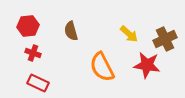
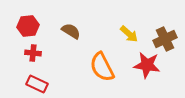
brown semicircle: rotated 138 degrees clockwise
red cross: rotated 14 degrees counterclockwise
red rectangle: moved 1 px left, 1 px down
